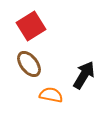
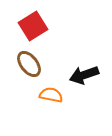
red square: moved 2 px right
black arrow: rotated 140 degrees counterclockwise
